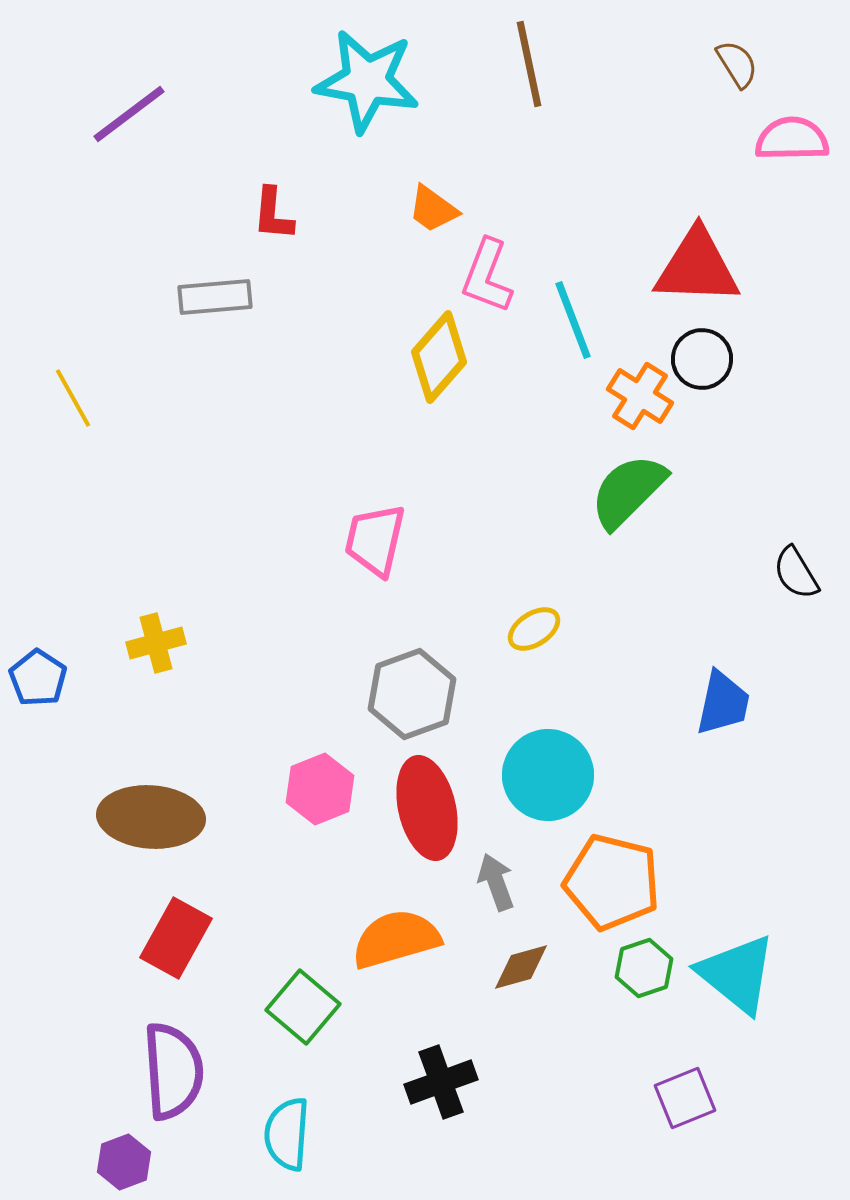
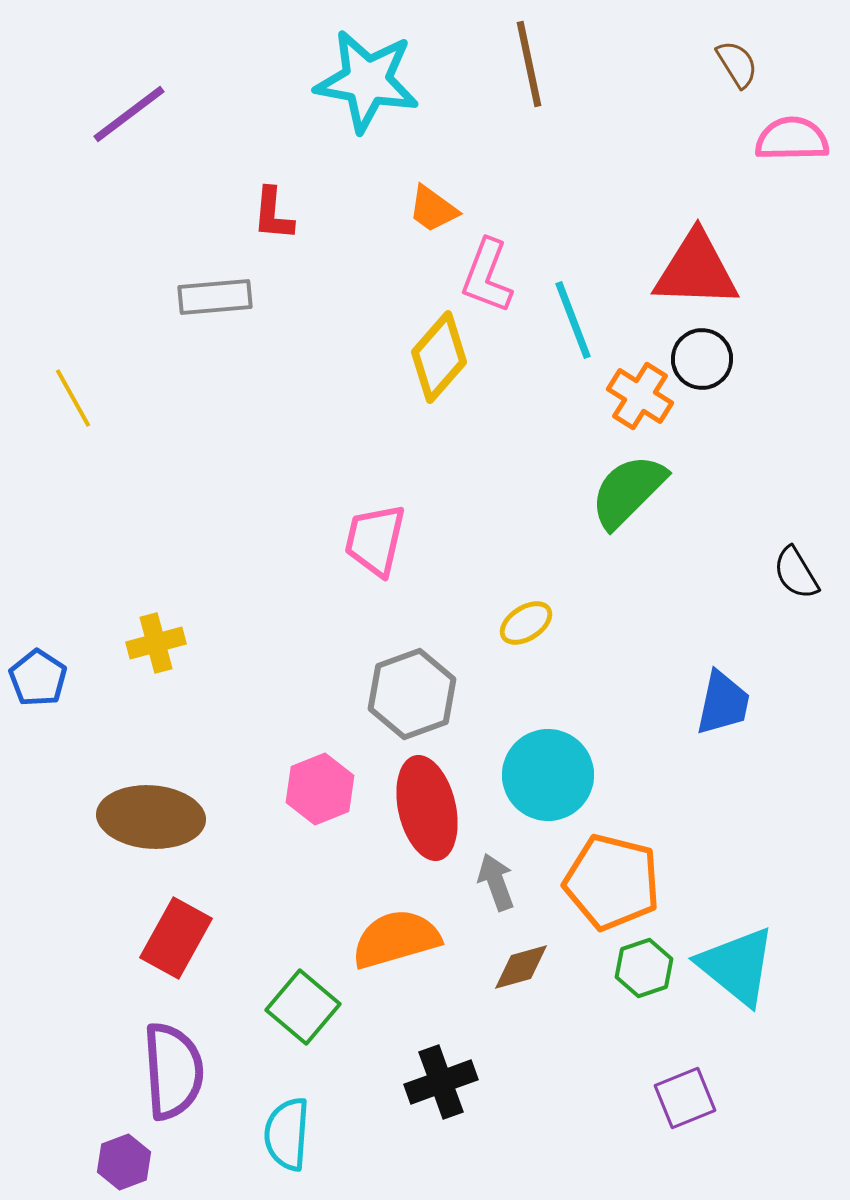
red triangle: moved 1 px left, 3 px down
yellow ellipse: moved 8 px left, 6 px up
cyan triangle: moved 8 px up
